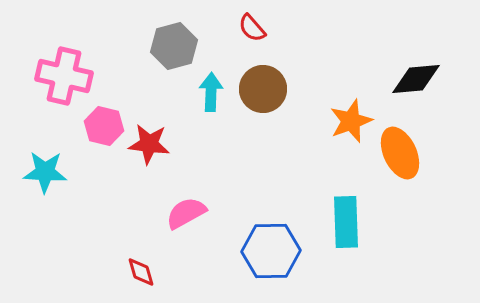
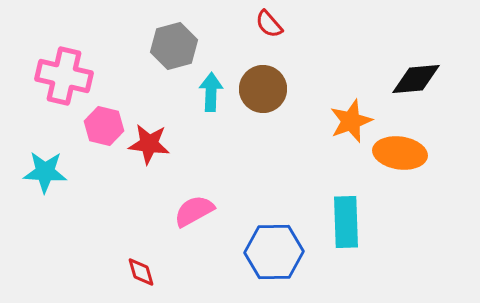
red semicircle: moved 17 px right, 4 px up
orange ellipse: rotated 57 degrees counterclockwise
pink semicircle: moved 8 px right, 2 px up
blue hexagon: moved 3 px right, 1 px down
